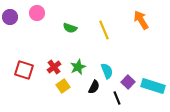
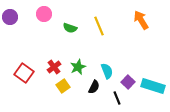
pink circle: moved 7 px right, 1 px down
yellow line: moved 5 px left, 4 px up
red square: moved 3 px down; rotated 18 degrees clockwise
